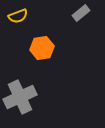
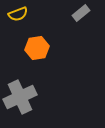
yellow semicircle: moved 2 px up
orange hexagon: moved 5 px left
